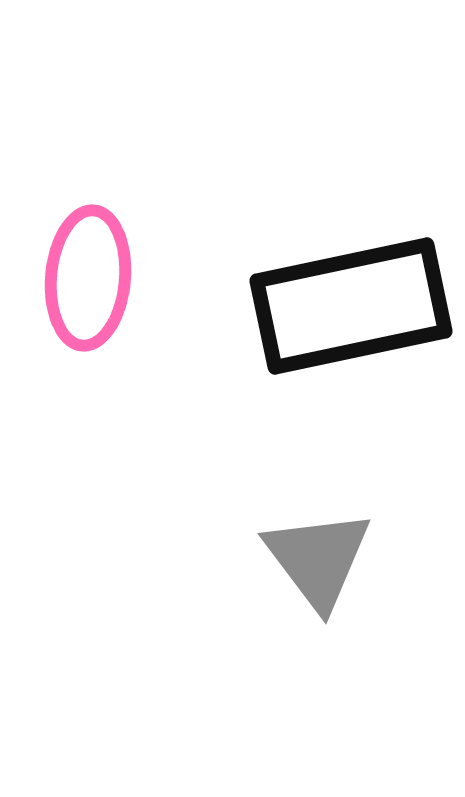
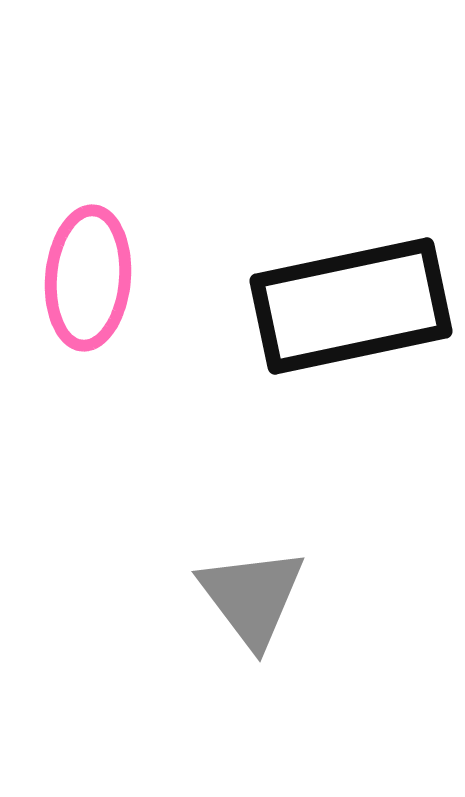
gray triangle: moved 66 px left, 38 px down
